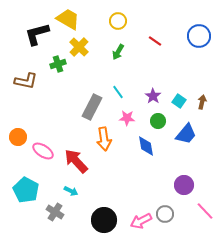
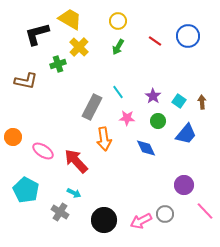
yellow trapezoid: moved 2 px right
blue circle: moved 11 px left
green arrow: moved 5 px up
brown arrow: rotated 16 degrees counterclockwise
orange circle: moved 5 px left
blue diamond: moved 2 px down; rotated 15 degrees counterclockwise
cyan arrow: moved 3 px right, 2 px down
gray cross: moved 5 px right
